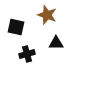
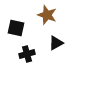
black square: moved 1 px down
black triangle: rotated 28 degrees counterclockwise
